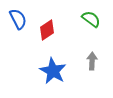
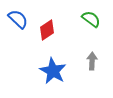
blue semicircle: rotated 20 degrees counterclockwise
